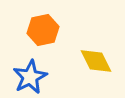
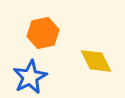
orange hexagon: moved 3 px down
